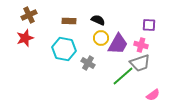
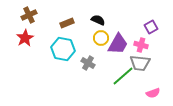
brown rectangle: moved 2 px left, 2 px down; rotated 24 degrees counterclockwise
purple square: moved 2 px right, 2 px down; rotated 32 degrees counterclockwise
red star: rotated 12 degrees counterclockwise
cyan hexagon: moved 1 px left
gray trapezoid: rotated 25 degrees clockwise
pink semicircle: moved 2 px up; rotated 16 degrees clockwise
